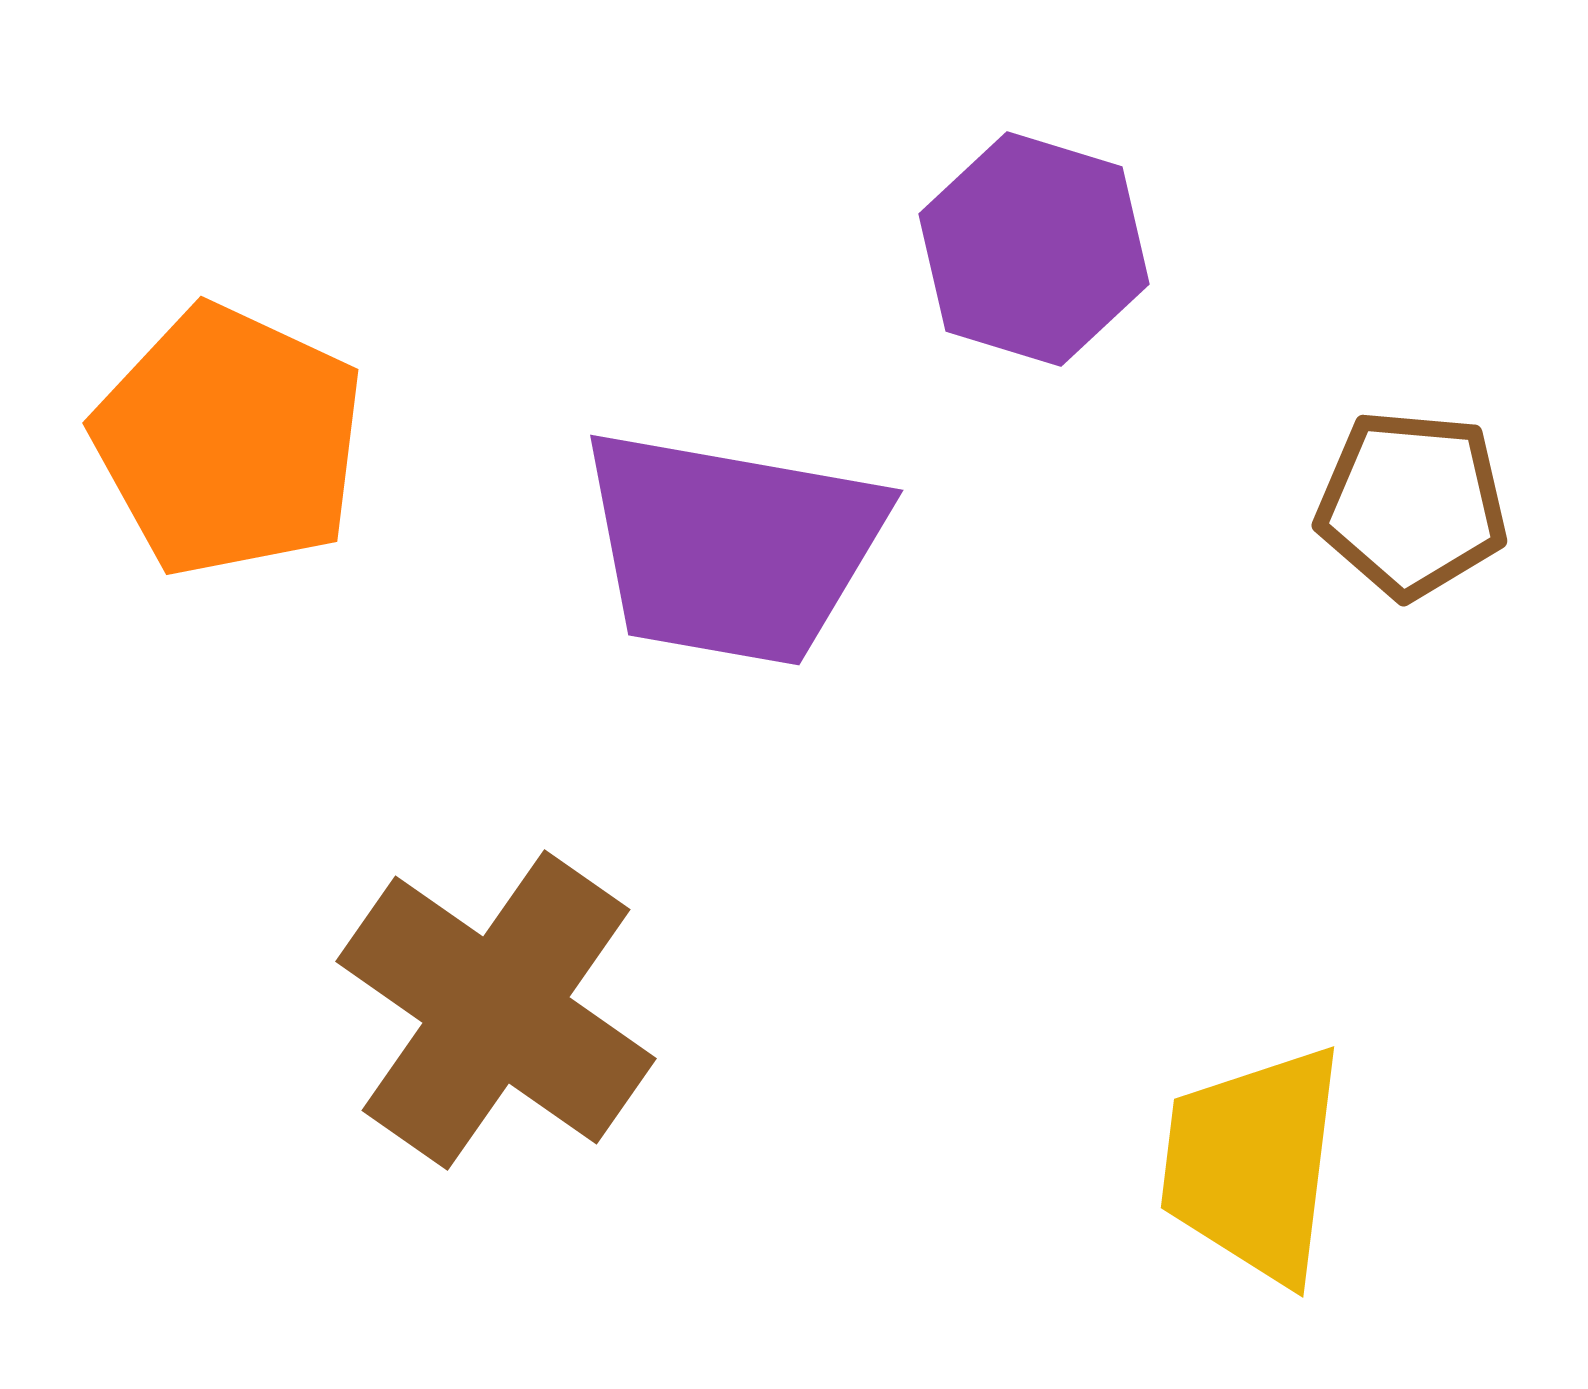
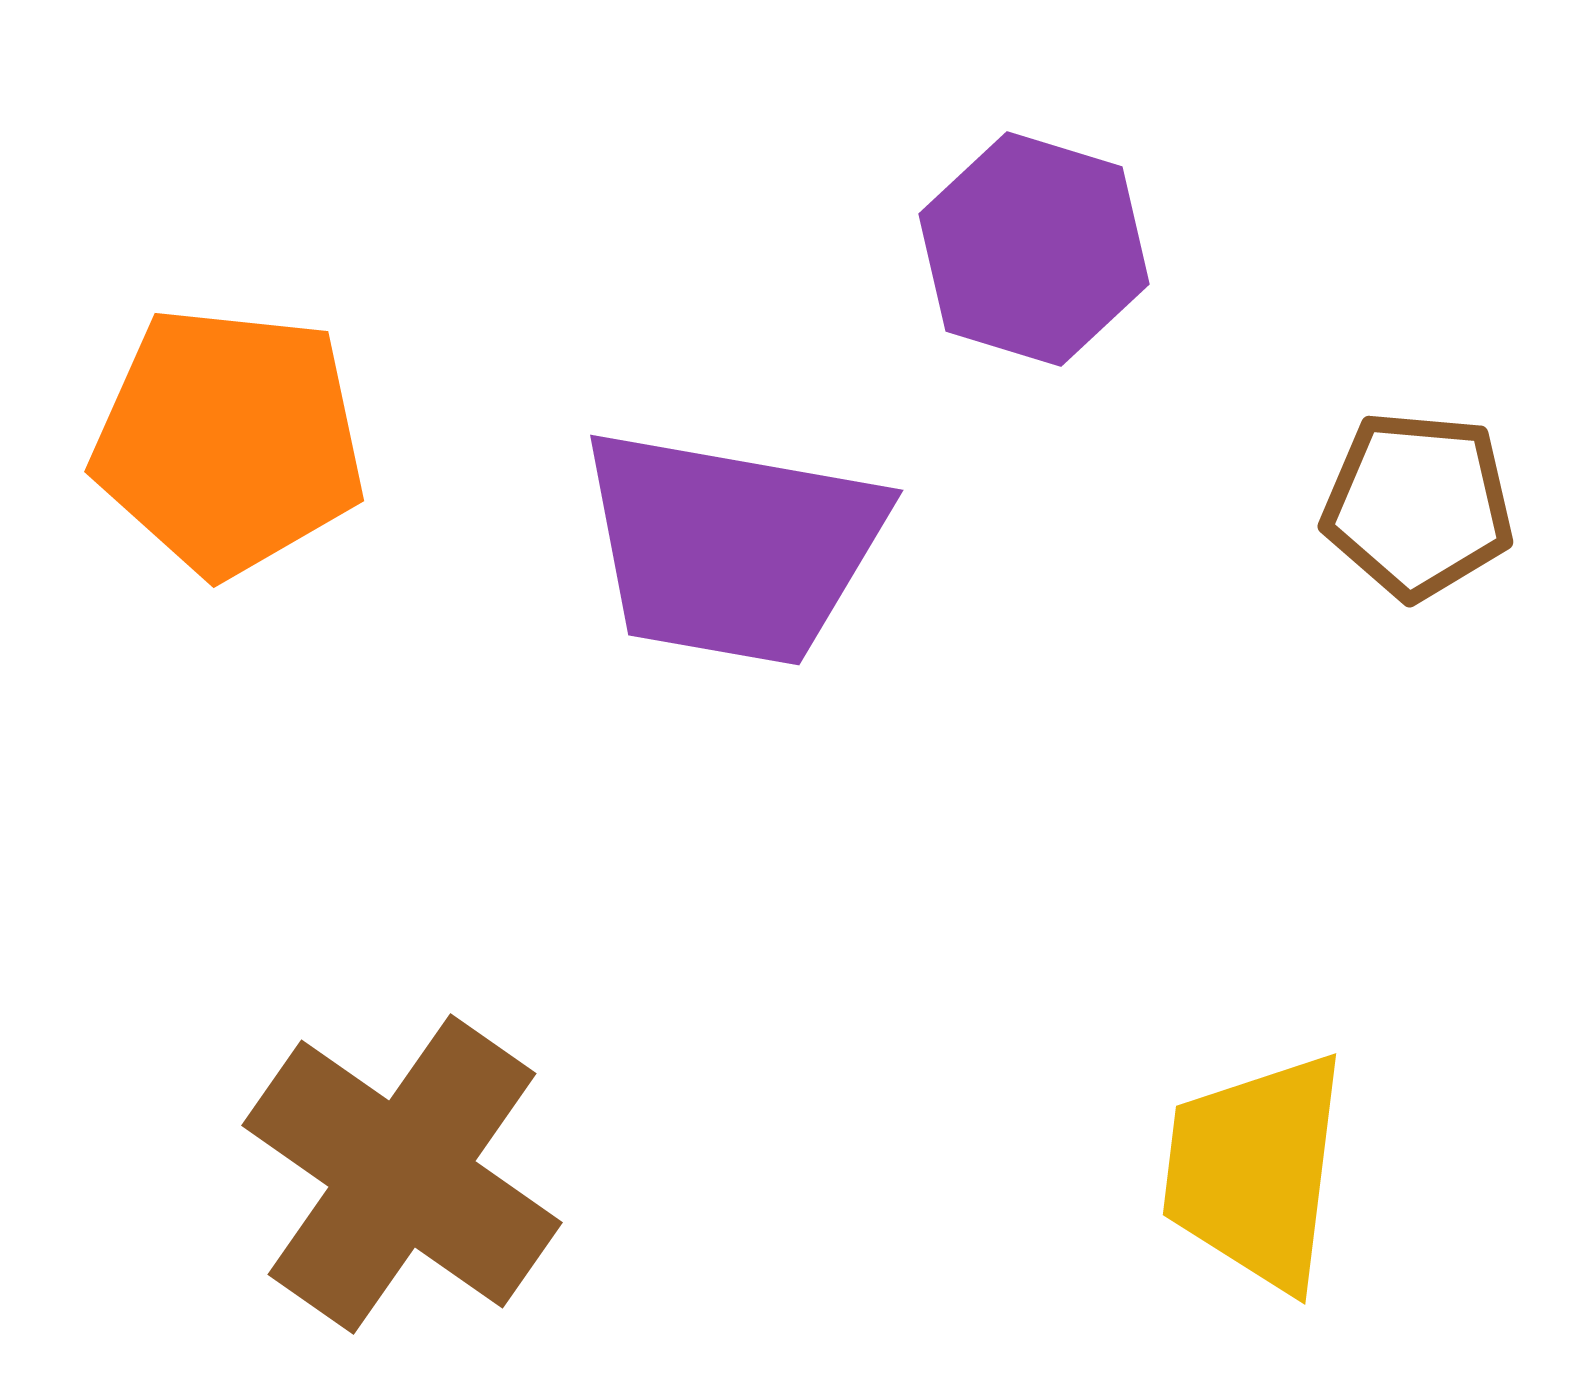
orange pentagon: rotated 19 degrees counterclockwise
brown pentagon: moved 6 px right, 1 px down
brown cross: moved 94 px left, 164 px down
yellow trapezoid: moved 2 px right, 7 px down
